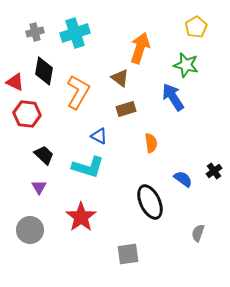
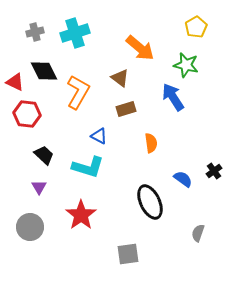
orange arrow: rotated 112 degrees clockwise
black diamond: rotated 36 degrees counterclockwise
red star: moved 2 px up
gray circle: moved 3 px up
